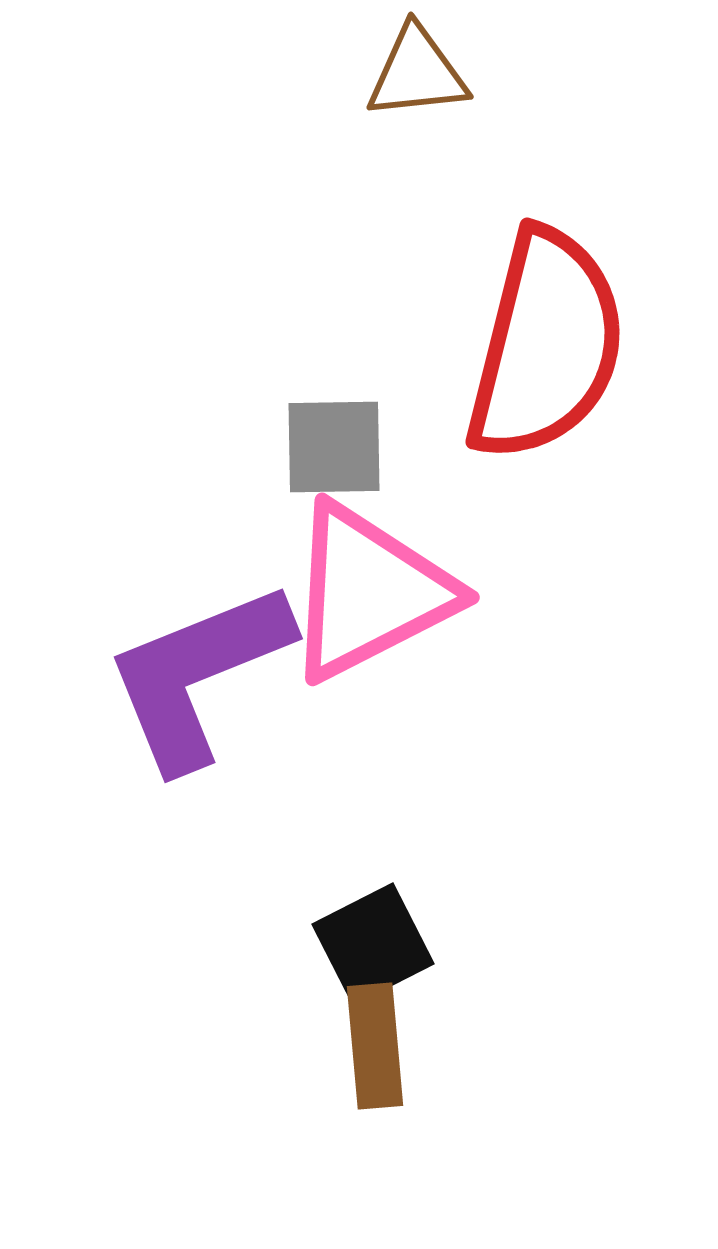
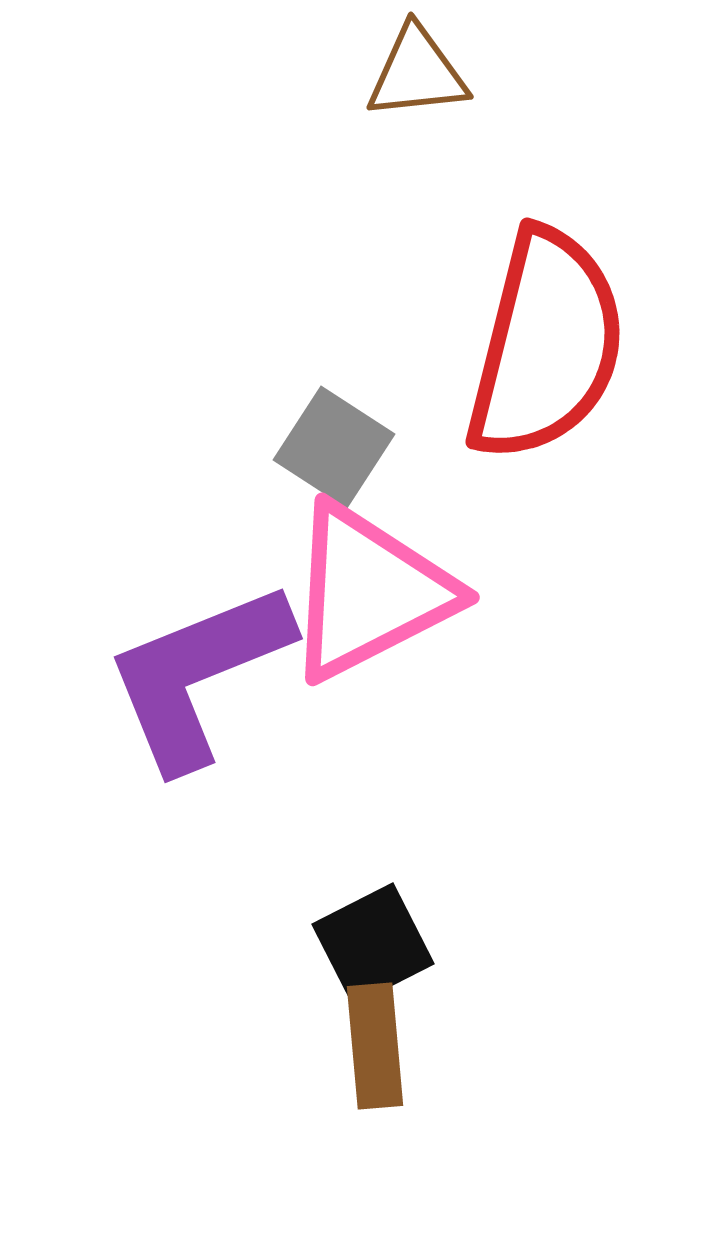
gray square: rotated 34 degrees clockwise
